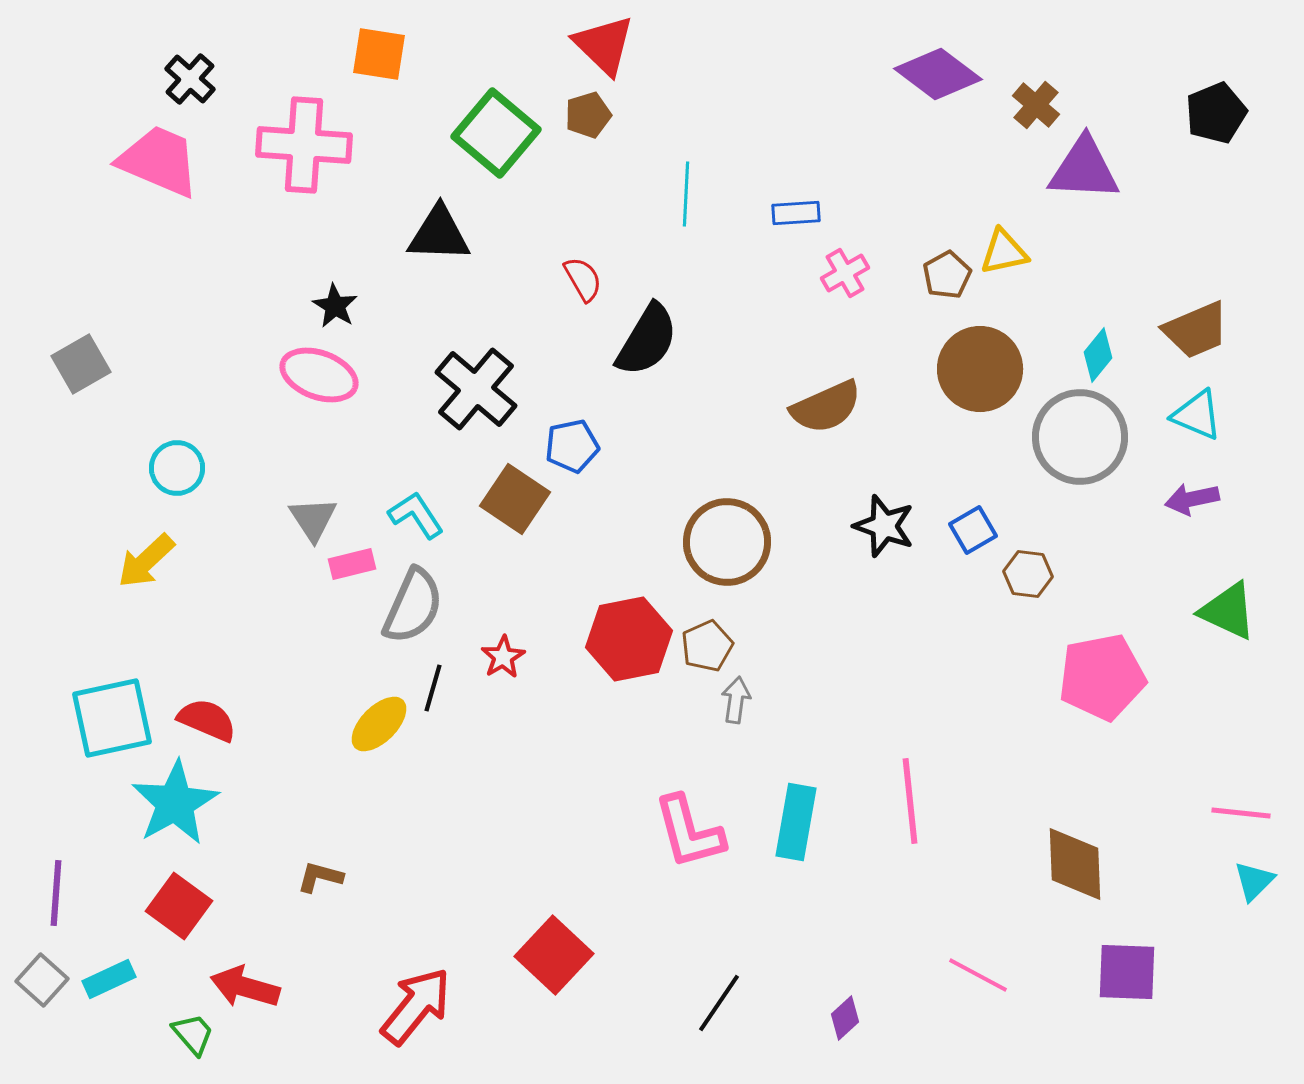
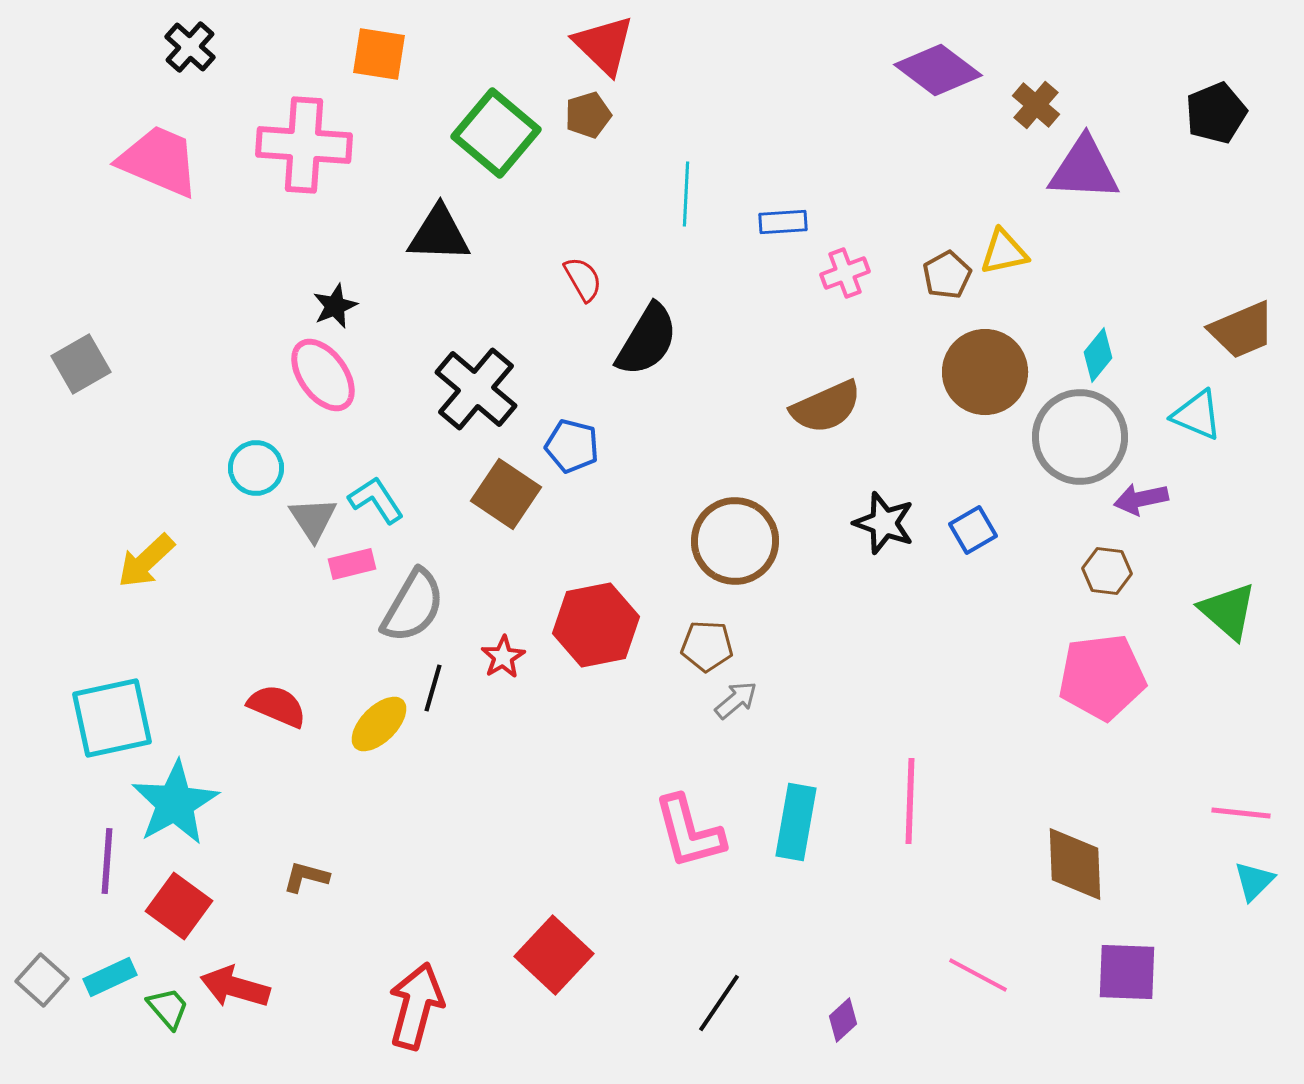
purple diamond at (938, 74): moved 4 px up
black cross at (190, 79): moved 32 px up
blue rectangle at (796, 213): moved 13 px left, 9 px down
pink cross at (845, 273): rotated 9 degrees clockwise
black star at (335, 306): rotated 18 degrees clockwise
brown trapezoid at (1196, 330): moved 46 px right
brown circle at (980, 369): moved 5 px right, 3 px down
pink ellipse at (319, 375): moved 4 px right; rotated 34 degrees clockwise
blue pentagon at (572, 446): rotated 26 degrees clockwise
cyan circle at (177, 468): moved 79 px right
brown square at (515, 499): moved 9 px left, 5 px up
purple arrow at (1192, 499): moved 51 px left
cyan L-shape at (416, 515): moved 40 px left, 15 px up
black star at (884, 526): moved 3 px up
brown circle at (727, 542): moved 8 px right, 1 px up
brown hexagon at (1028, 574): moved 79 px right, 3 px up
gray semicircle at (413, 606): rotated 6 degrees clockwise
green triangle at (1228, 611): rotated 16 degrees clockwise
red hexagon at (629, 639): moved 33 px left, 14 px up
brown pentagon at (707, 646): rotated 27 degrees clockwise
pink pentagon at (1102, 677): rotated 4 degrees clockwise
gray arrow at (736, 700): rotated 42 degrees clockwise
red semicircle at (207, 720): moved 70 px right, 14 px up
pink line at (910, 801): rotated 8 degrees clockwise
brown L-shape at (320, 877): moved 14 px left
purple line at (56, 893): moved 51 px right, 32 px up
cyan rectangle at (109, 979): moved 1 px right, 2 px up
red arrow at (245, 987): moved 10 px left
red arrow at (416, 1006): rotated 24 degrees counterclockwise
purple diamond at (845, 1018): moved 2 px left, 2 px down
green trapezoid at (193, 1034): moved 25 px left, 26 px up
